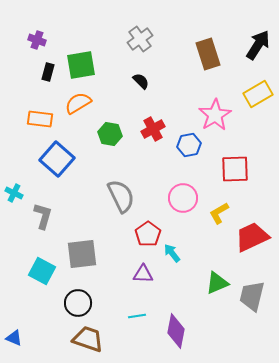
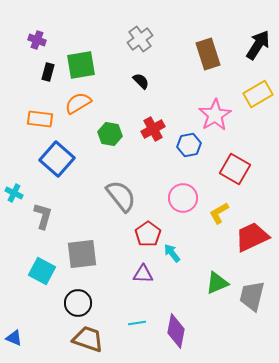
red square: rotated 32 degrees clockwise
gray semicircle: rotated 12 degrees counterclockwise
cyan line: moved 7 px down
